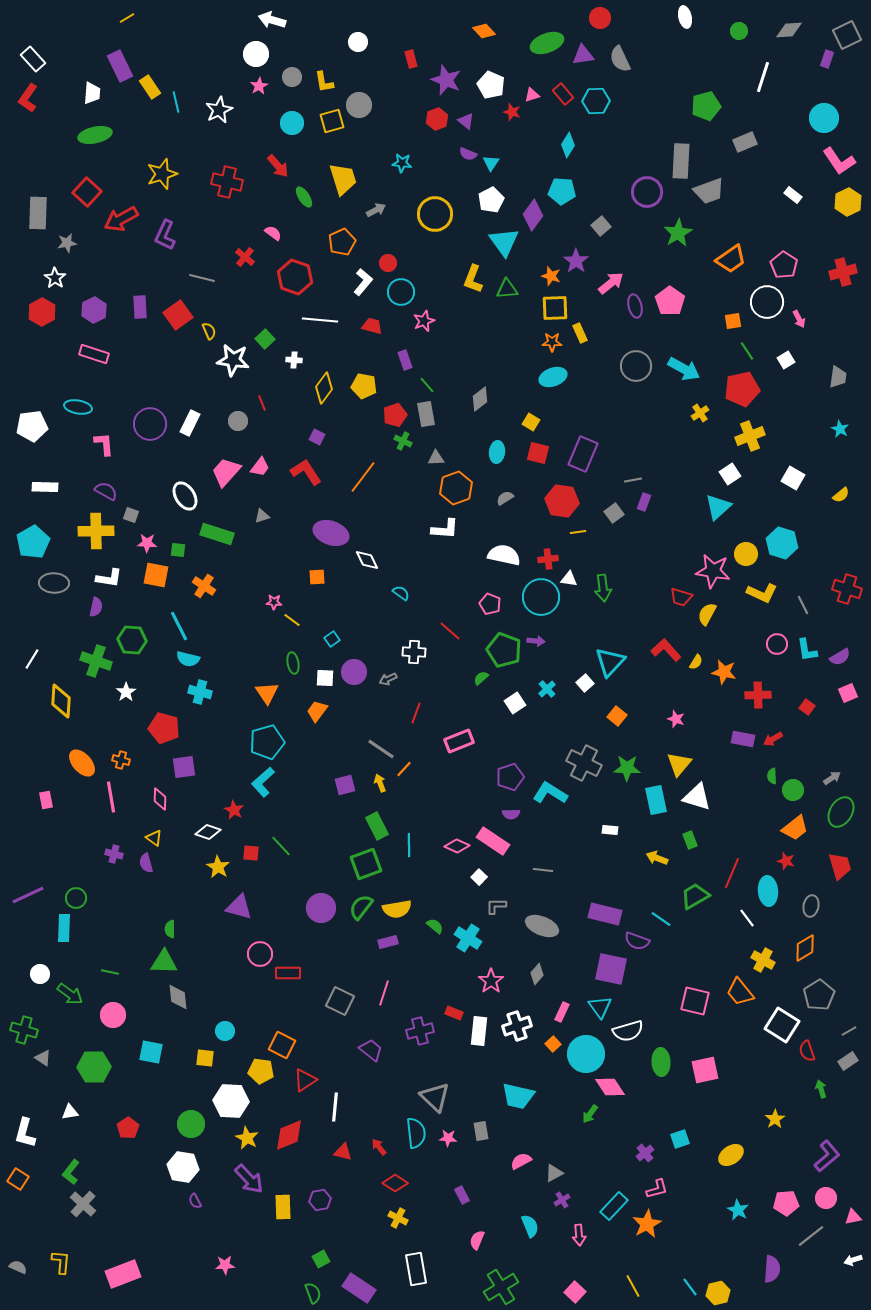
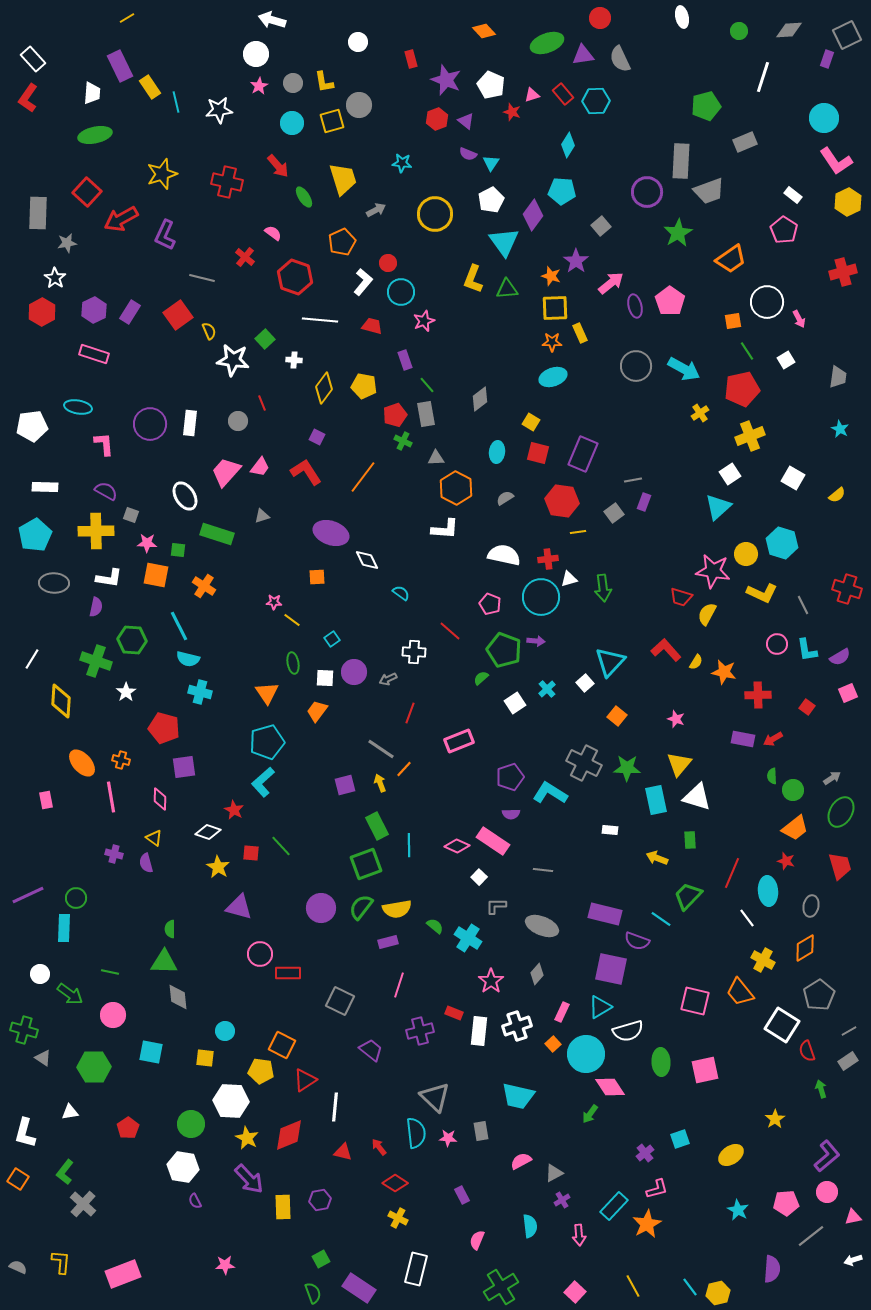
white ellipse at (685, 17): moved 3 px left
gray circle at (292, 77): moved 1 px right, 6 px down
white star at (219, 110): rotated 20 degrees clockwise
pink L-shape at (839, 161): moved 3 px left
pink pentagon at (784, 265): moved 35 px up
purple rectangle at (140, 307): moved 10 px left, 5 px down; rotated 35 degrees clockwise
white rectangle at (190, 423): rotated 20 degrees counterclockwise
orange hexagon at (456, 488): rotated 12 degrees counterclockwise
yellow semicircle at (841, 495): moved 4 px left
cyan pentagon at (33, 542): moved 2 px right, 7 px up
white triangle at (569, 579): rotated 24 degrees counterclockwise
red line at (416, 713): moved 6 px left
green rectangle at (690, 840): rotated 18 degrees clockwise
green trapezoid at (695, 896): moved 7 px left; rotated 16 degrees counterclockwise
pink line at (384, 993): moved 15 px right, 8 px up
cyan triangle at (600, 1007): rotated 35 degrees clockwise
green L-shape at (71, 1172): moved 6 px left
pink circle at (826, 1198): moved 1 px right, 6 px up
cyan semicircle at (530, 1226): rotated 15 degrees clockwise
white rectangle at (416, 1269): rotated 24 degrees clockwise
